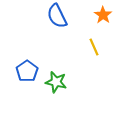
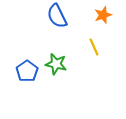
orange star: rotated 18 degrees clockwise
green star: moved 18 px up
